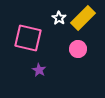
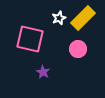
white star: rotated 16 degrees clockwise
pink square: moved 2 px right, 1 px down
purple star: moved 4 px right, 2 px down
